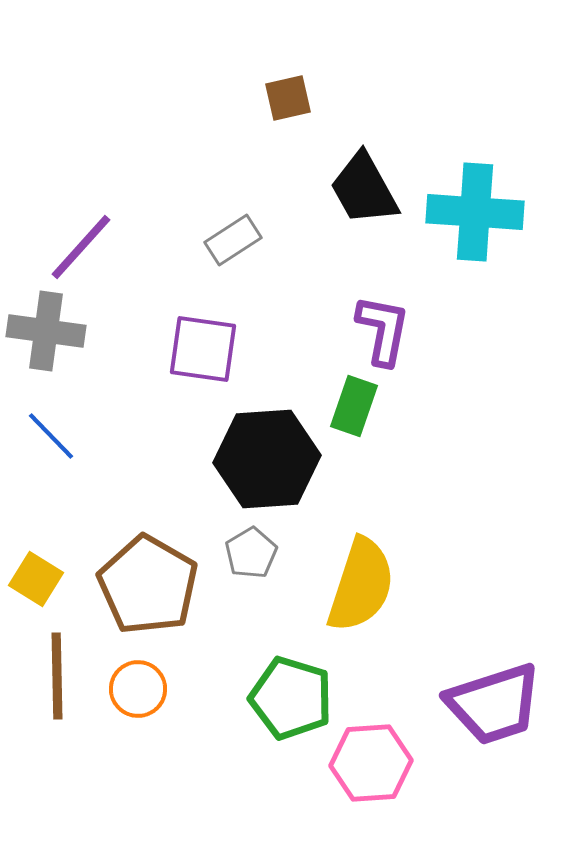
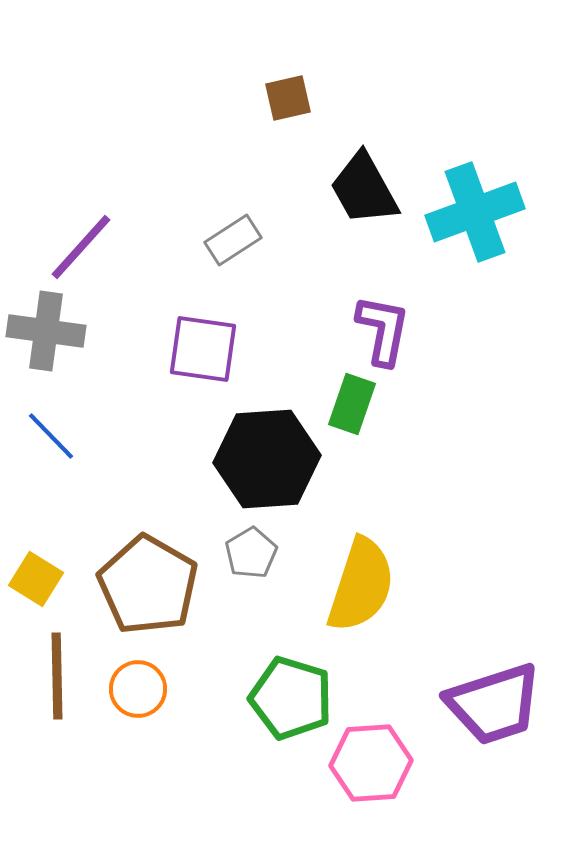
cyan cross: rotated 24 degrees counterclockwise
green rectangle: moved 2 px left, 2 px up
